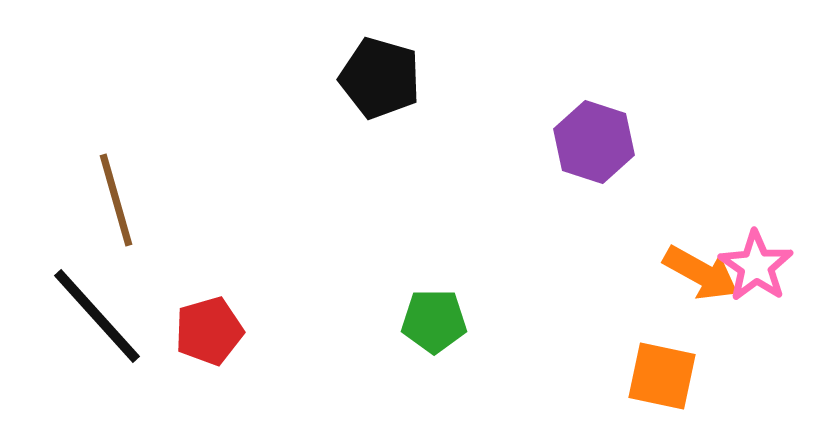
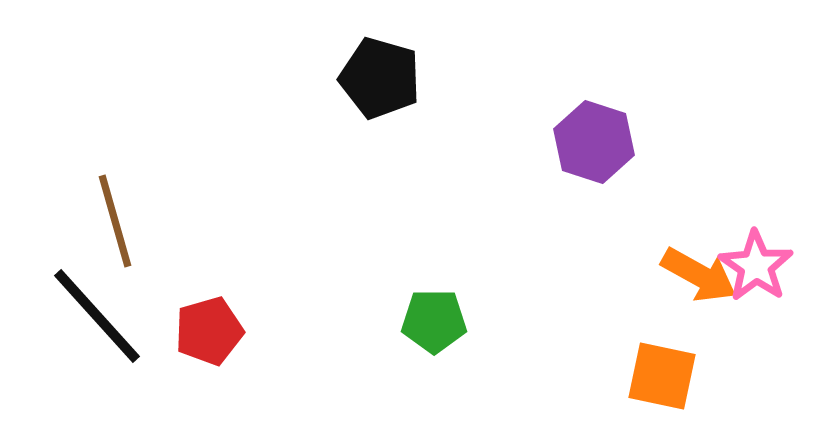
brown line: moved 1 px left, 21 px down
orange arrow: moved 2 px left, 2 px down
